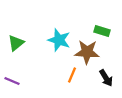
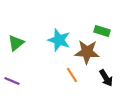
orange line: rotated 56 degrees counterclockwise
